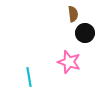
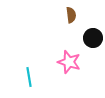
brown semicircle: moved 2 px left, 1 px down
black circle: moved 8 px right, 5 px down
